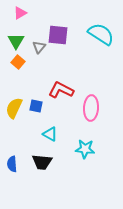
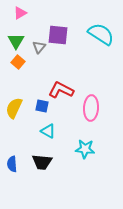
blue square: moved 6 px right
cyan triangle: moved 2 px left, 3 px up
